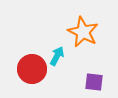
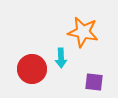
orange star: rotated 16 degrees counterclockwise
cyan arrow: moved 4 px right, 2 px down; rotated 150 degrees clockwise
